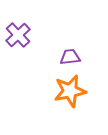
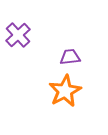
orange star: moved 5 px left; rotated 16 degrees counterclockwise
